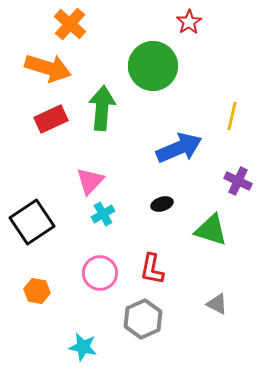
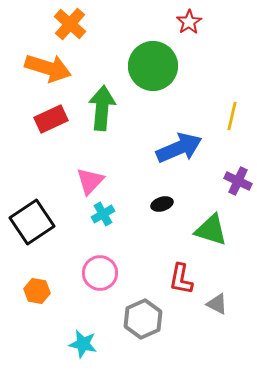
red L-shape: moved 29 px right, 10 px down
cyan star: moved 3 px up
